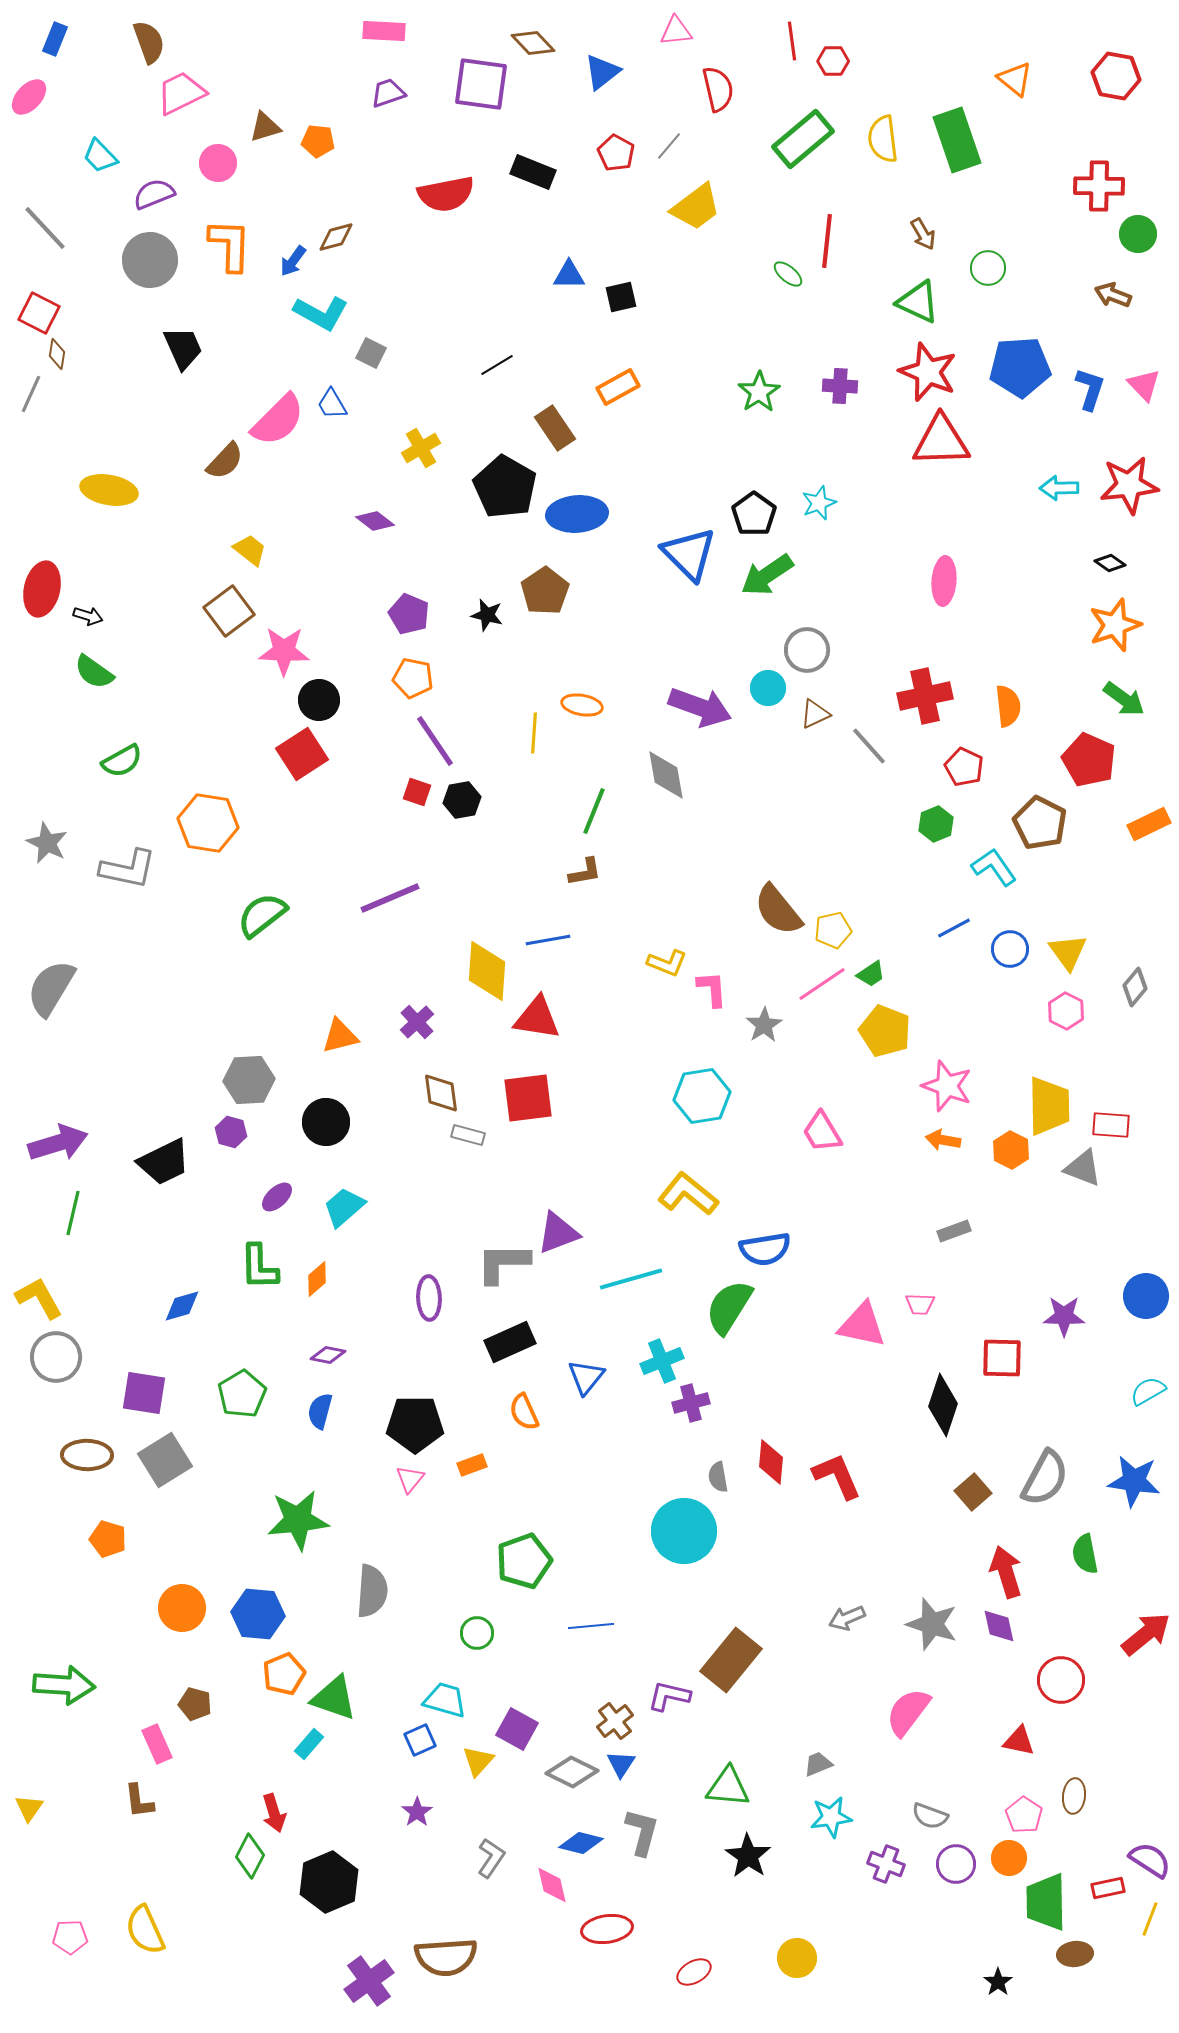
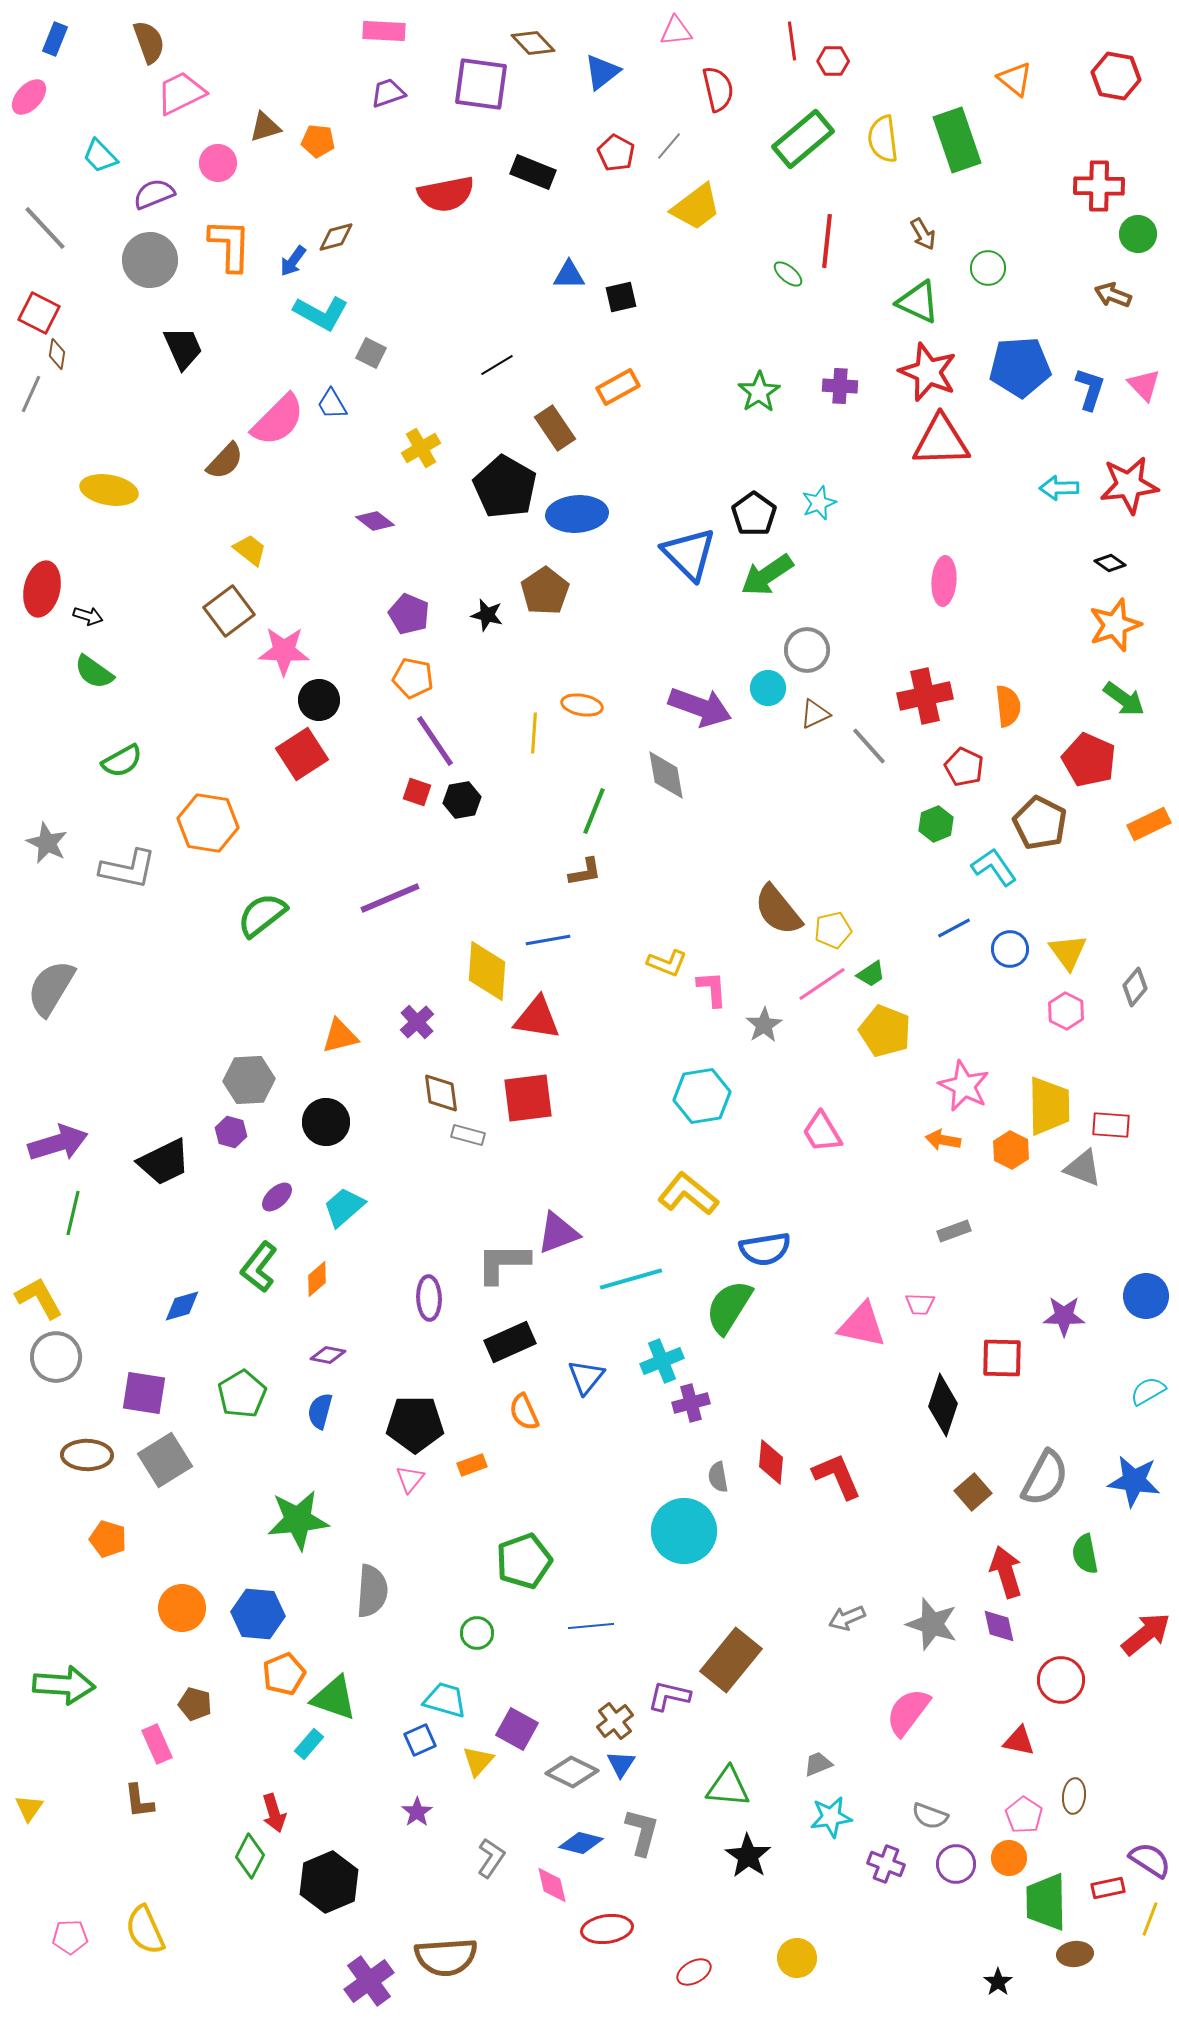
pink star at (947, 1086): moved 17 px right; rotated 6 degrees clockwise
green L-shape at (259, 1267): rotated 39 degrees clockwise
